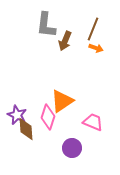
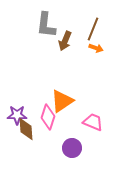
purple star: rotated 24 degrees counterclockwise
